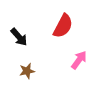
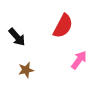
black arrow: moved 2 px left
brown star: moved 1 px left, 1 px up
